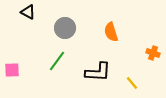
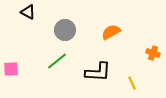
gray circle: moved 2 px down
orange semicircle: rotated 78 degrees clockwise
green line: rotated 15 degrees clockwise
pink square: moved 1 px left, 1 px up
yellow line: rotated 16 degrees clockwise
